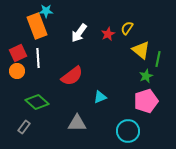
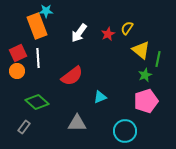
green star: moved 1 px left, 1 px up
cyan circle: moved 3 px left
